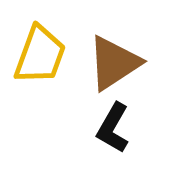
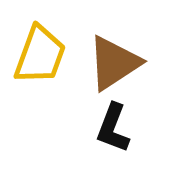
black L-shape: rotated 9 degrees counterclockwise
